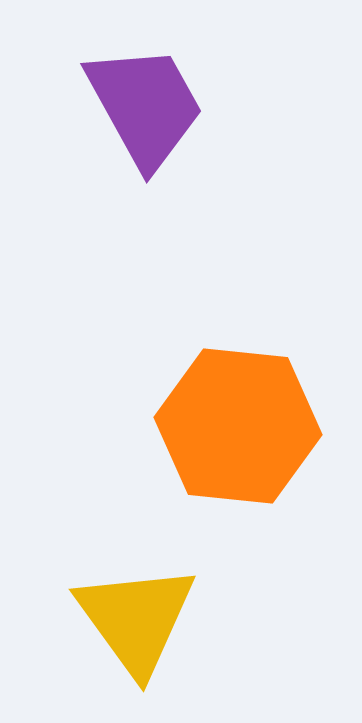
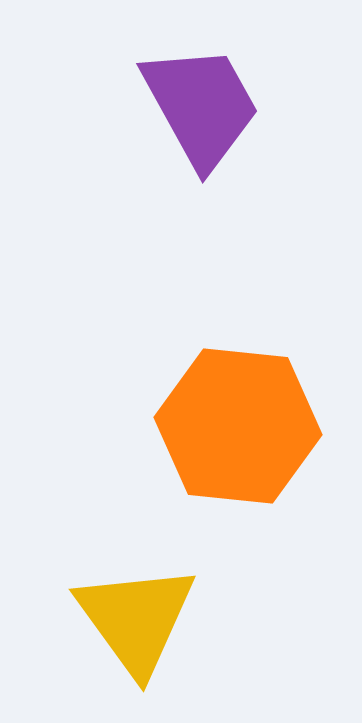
purple trapezoid: moved 56 px right
